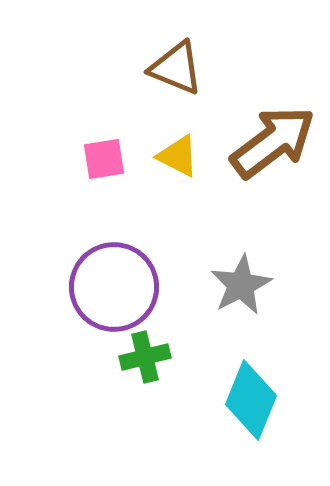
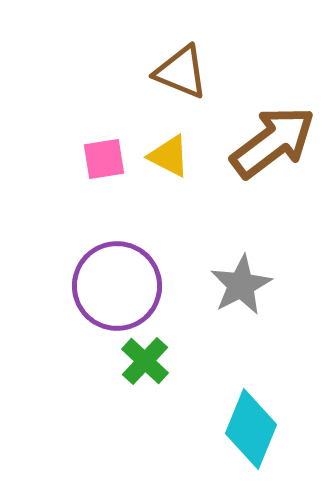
brown triangle: moved 5 px right, 4 px down
yellow triangle: moved 9 px left
purple circle: moved 3 px right, 1 px up
green cross: moved 4 px down; rotated 33 degrees counterclockwise
cyan diamond: moved 29 px down
